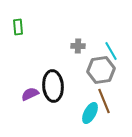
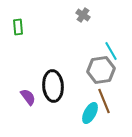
gray cross: moved 5 px right, 31 px up; rotated 32 degrees clockwise
purple semicircle: moved 2 px left, 3 px down; rotated 78 degrees clockwise
